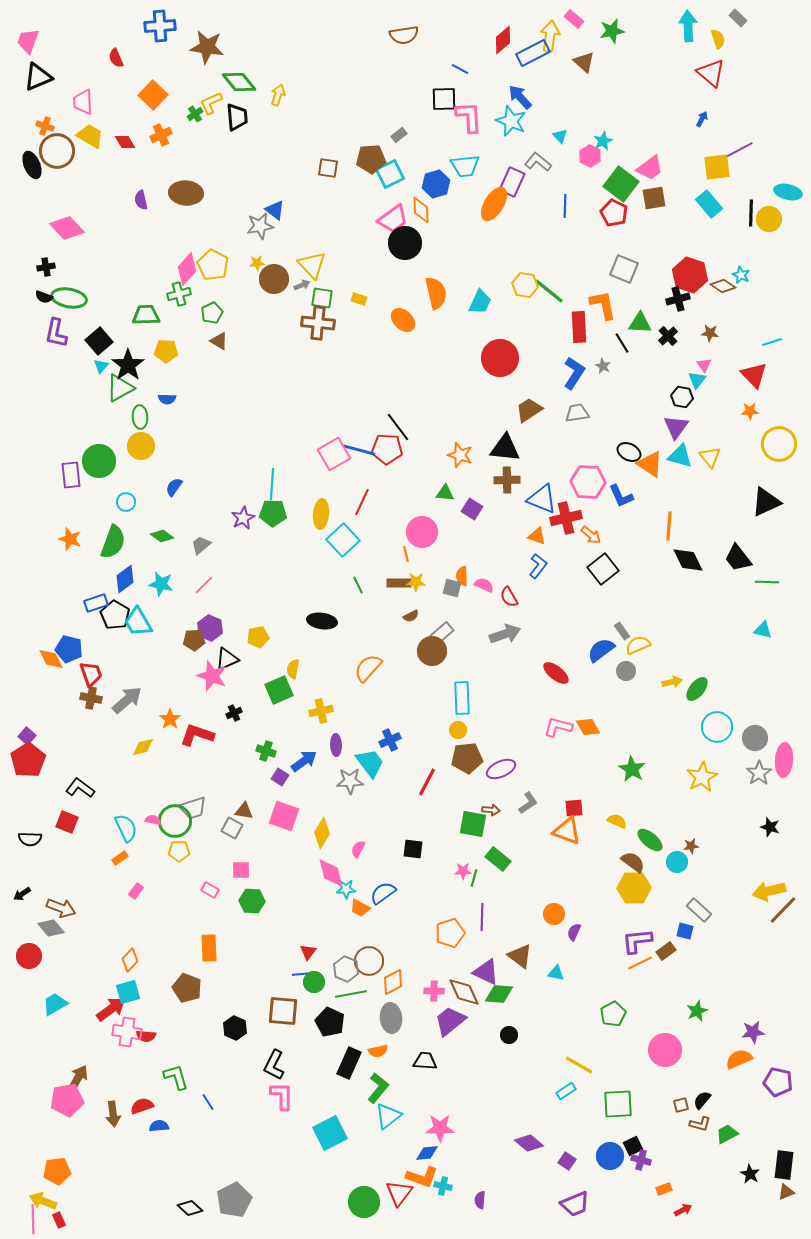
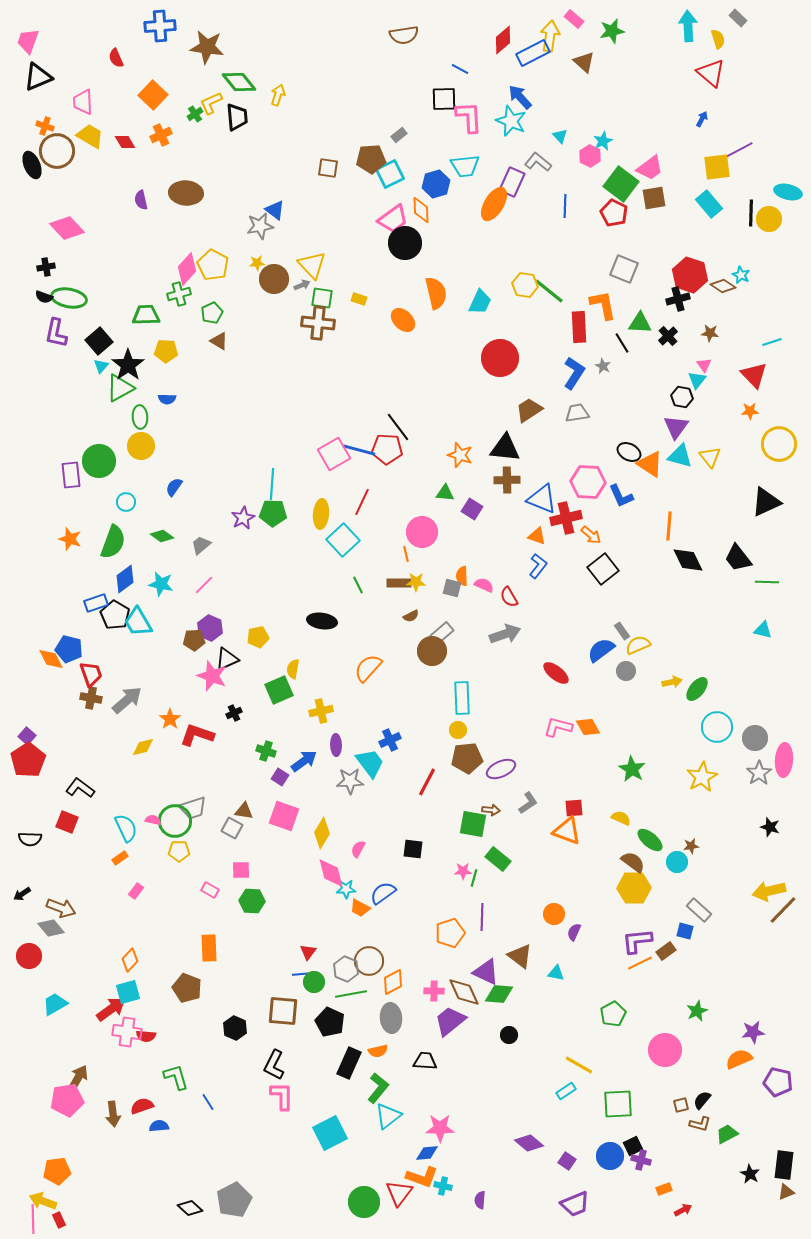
yellow semicircle at (617, 821): moved 4 px right, 3 px up
